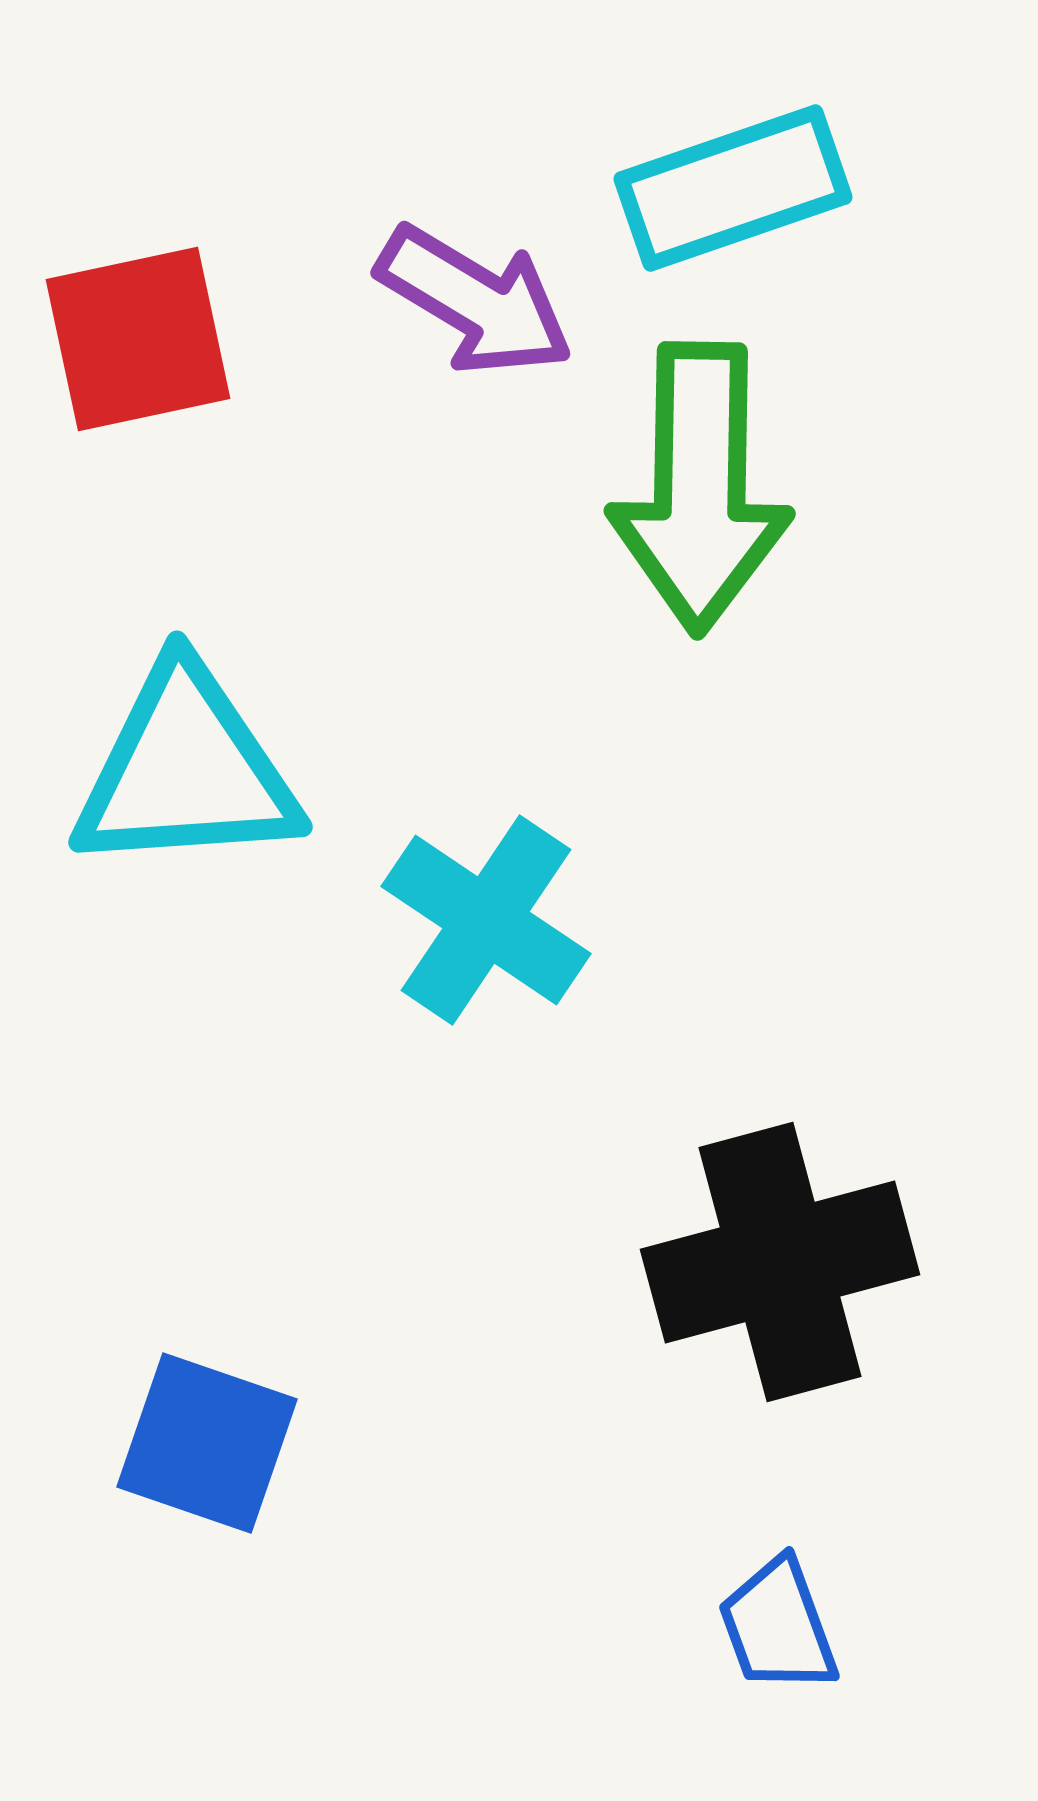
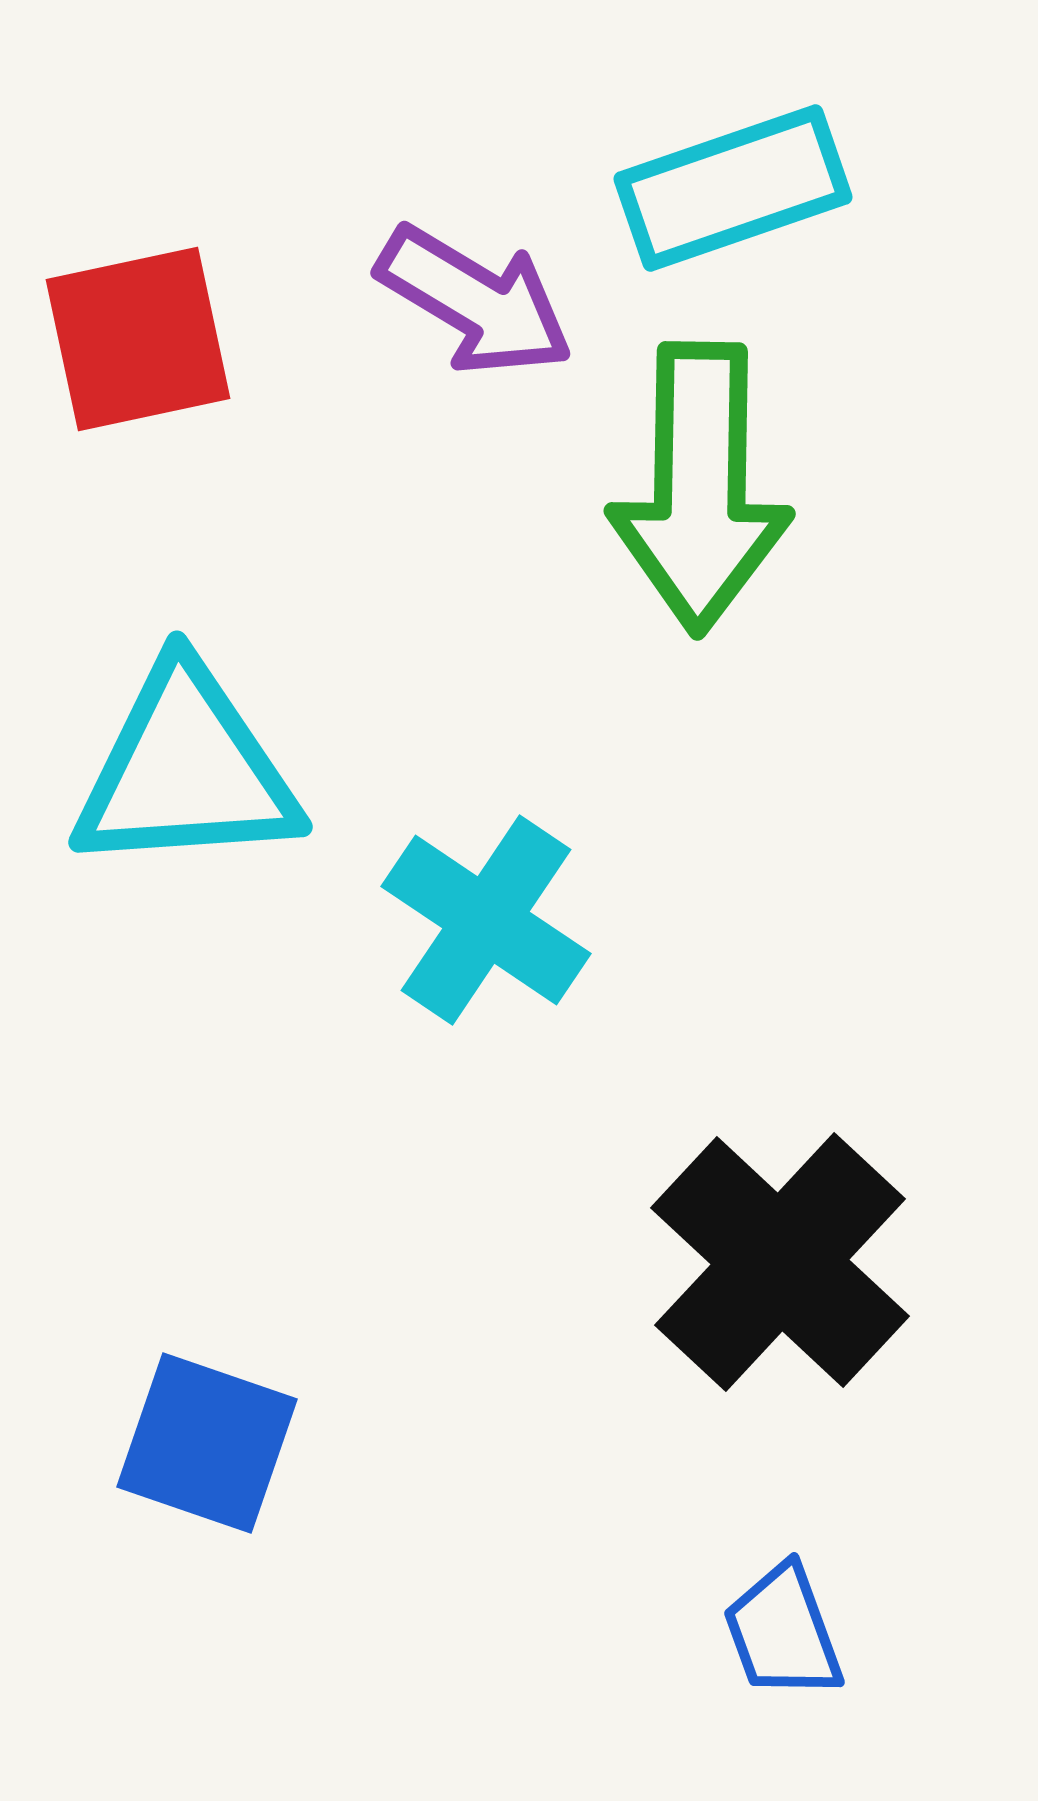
black cross: rotated 32 degrees counterclockwise
blue trapezoid: moved 5 px right, 6 px down
